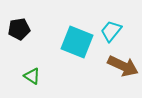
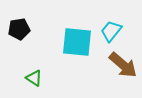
cyan square: rotated 16 degrees counterclockwise
brown arrow: moved 1 px up; rotated 16 degrees clockwise
green triangle: moved 2 px right, 2 px down
